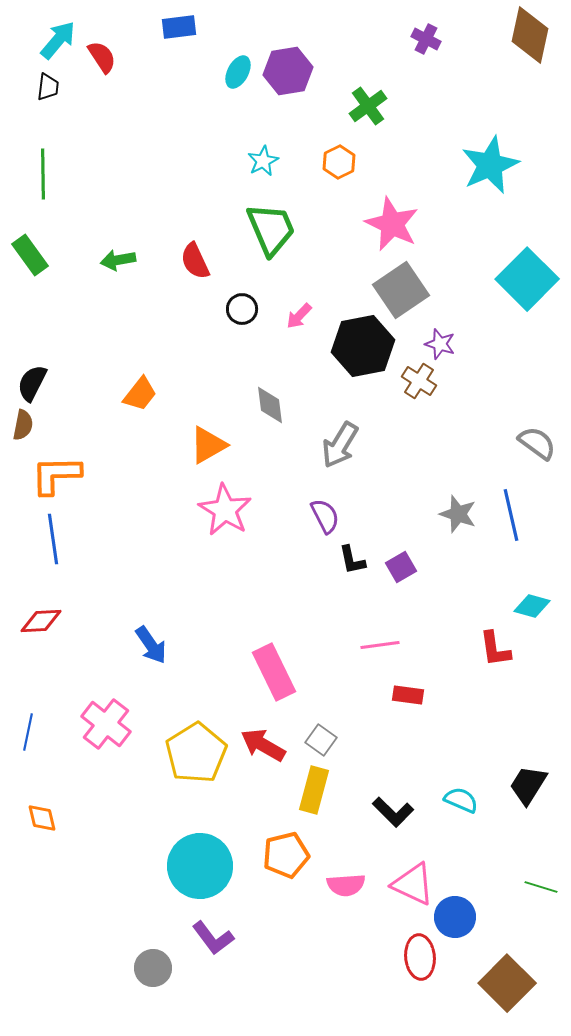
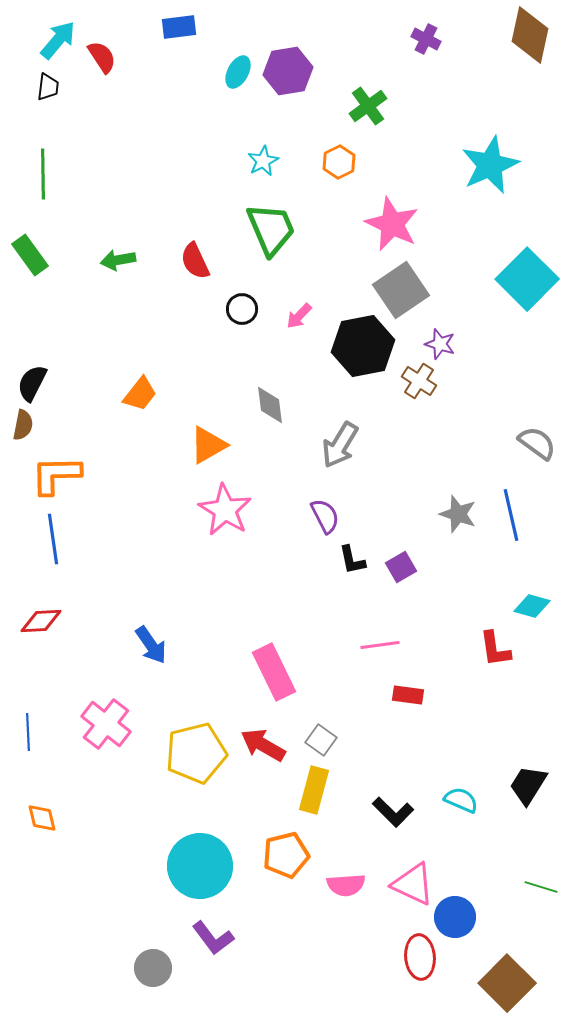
blue line at (28, 732): rotated 15 degrees counterclockwise
yellow pentagon at (196, 753): rotated 18 degrees clockwise
